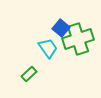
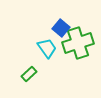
green cross: moved 4 px down
cyan trapezoid: moved 1 px left
